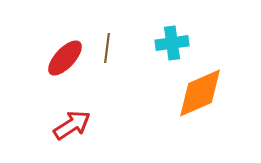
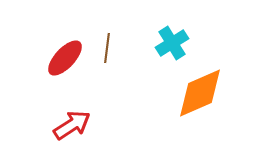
cyan cross: rotated 24 degrees counterclockwise
